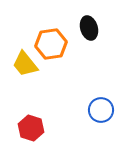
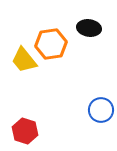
black ellipse: rotated 65 degrees counterclockwise
yellow trapezoid: moved 1 px left, 4 px up
red hexagon: moved 6 px left, 3 px down
